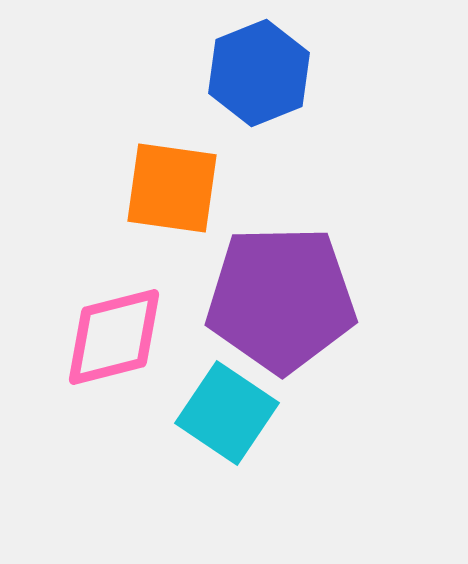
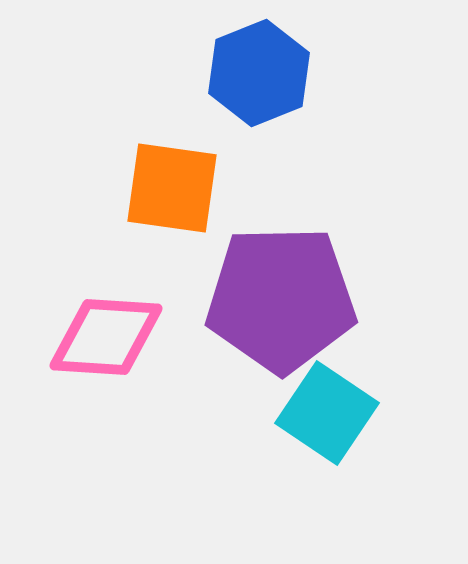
pink diamond: moved 8 px left; rotated 18 degrees clockwise
cyan square: moved 100 px right
